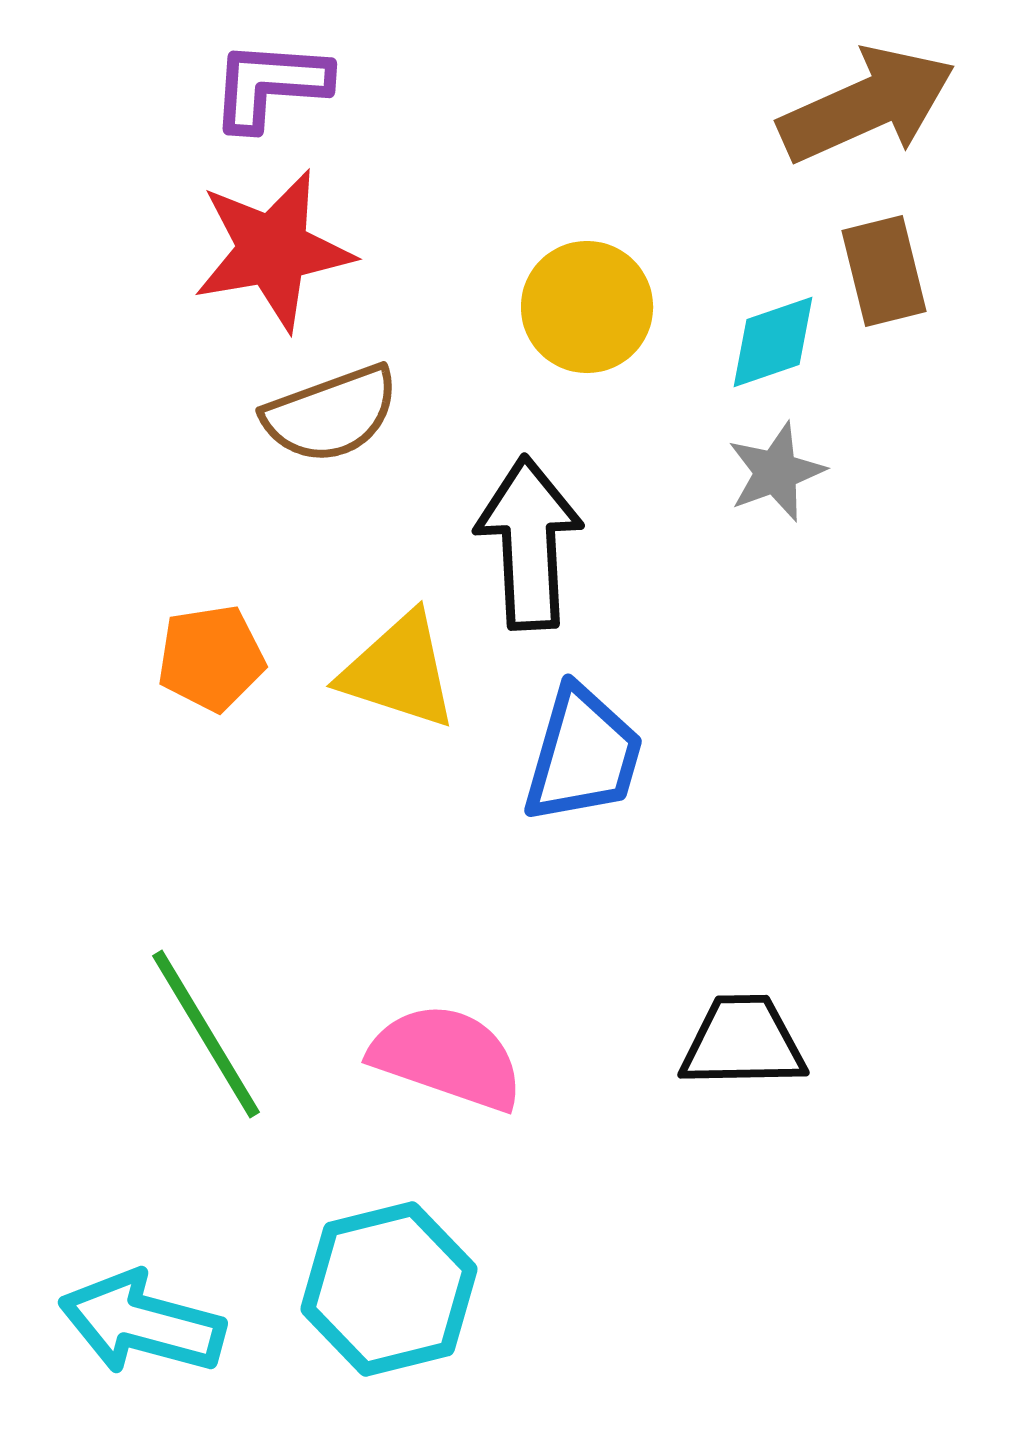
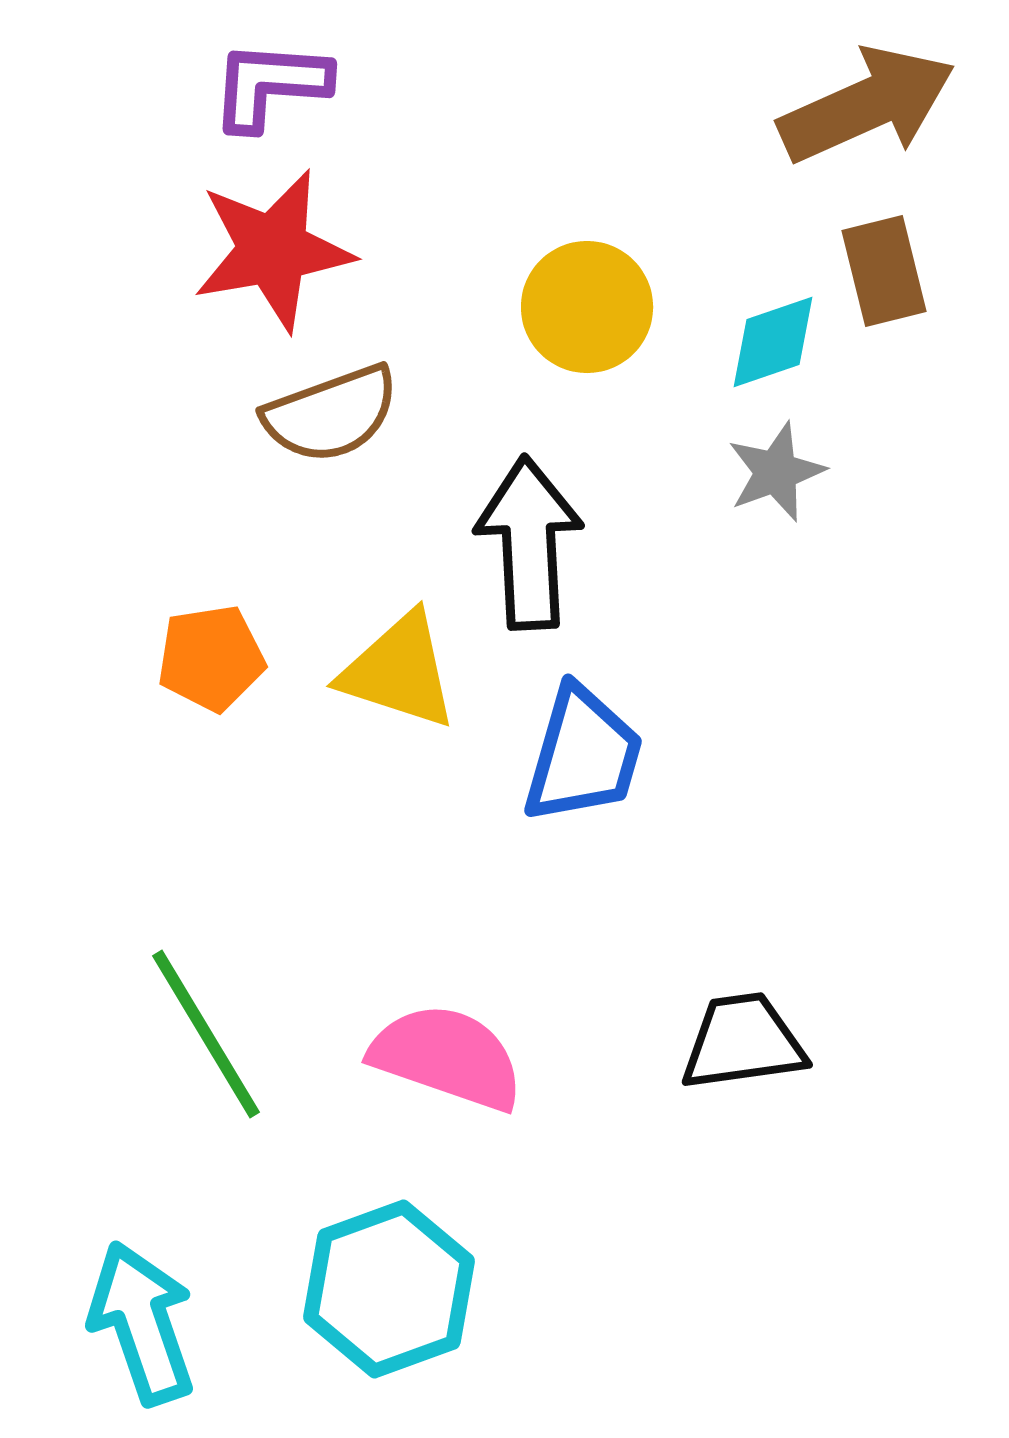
black trapezoid: rotated 7 degrees counterclockwise
cyan hexagon: rotated 6 degrees counterclockwise
cyan arrow: rotated 56 degrees clockwise
